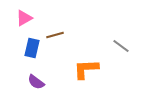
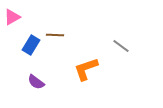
pink triangle: moved 12 px left, 1 px up
brown line: rotated 18 degrees clockwise
blue rectangle: moved 1 px left, 3 px up; rotated 18 degrees clockwise
orange L-shape: rotated 16 degrees counterclockwise
